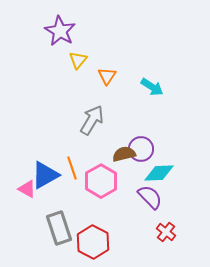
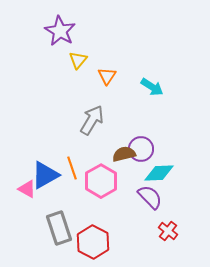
red cross: moved 2 px right, 1 px up
